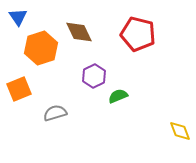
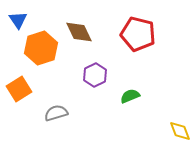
blue triangle: moved 3 px down
purple hexagon: moved 1 px right, 1 px up
orange square: rotated 10 degrees counterclockwise
green semicircle: moved 12 px right
gray semicircle: moved 1 px right
